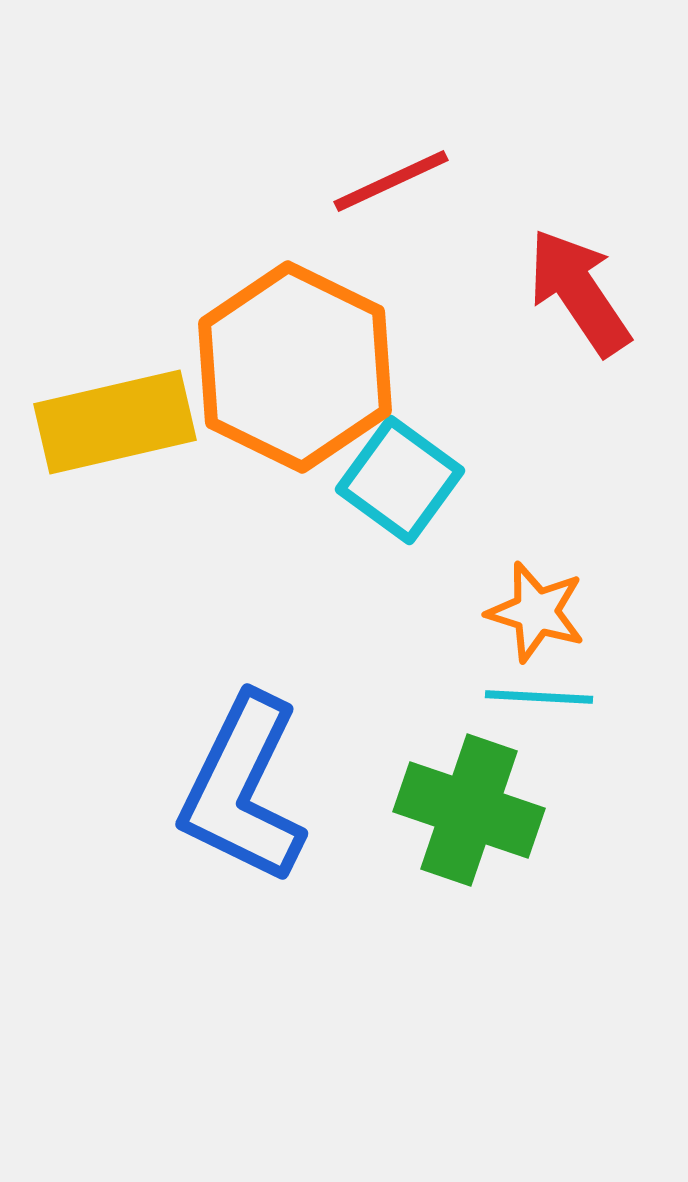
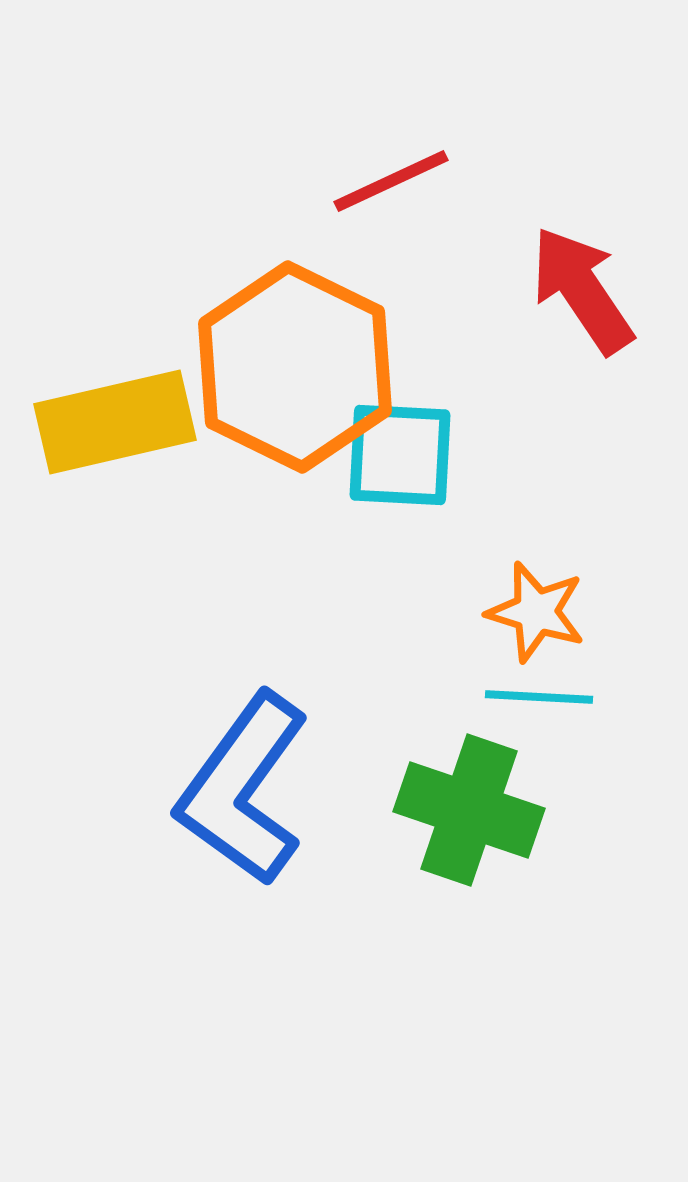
red arrow: moved 3 px right, 2 px up
cyan square: moved 25 px up; rotated 33 degrees counterclockwise
blue L-shape: rotated 10 degrees clockwise
